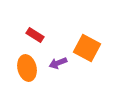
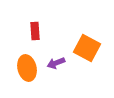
red rectangle: moved 4 px up; rotated 54 degrees clockwise
purple arrow: moved 2 px left
